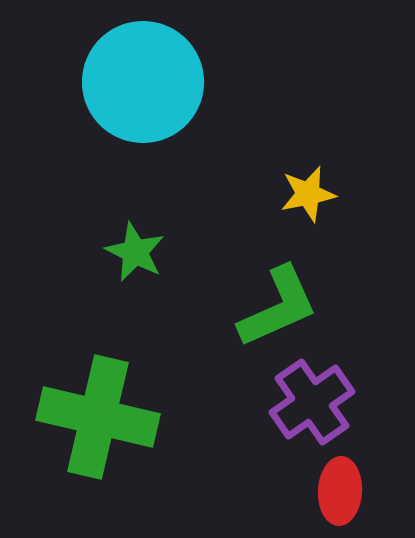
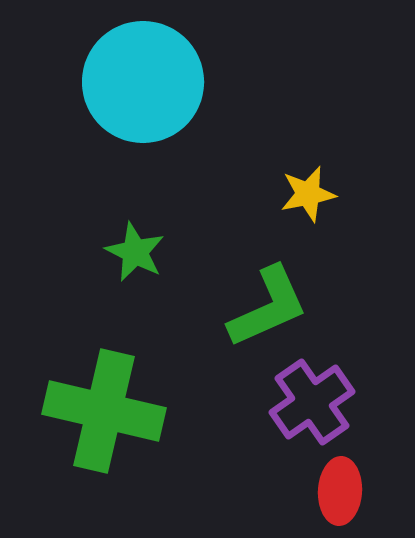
green L-shape: moved 10 px left
green cross: moved 6 px right, 6 px up
